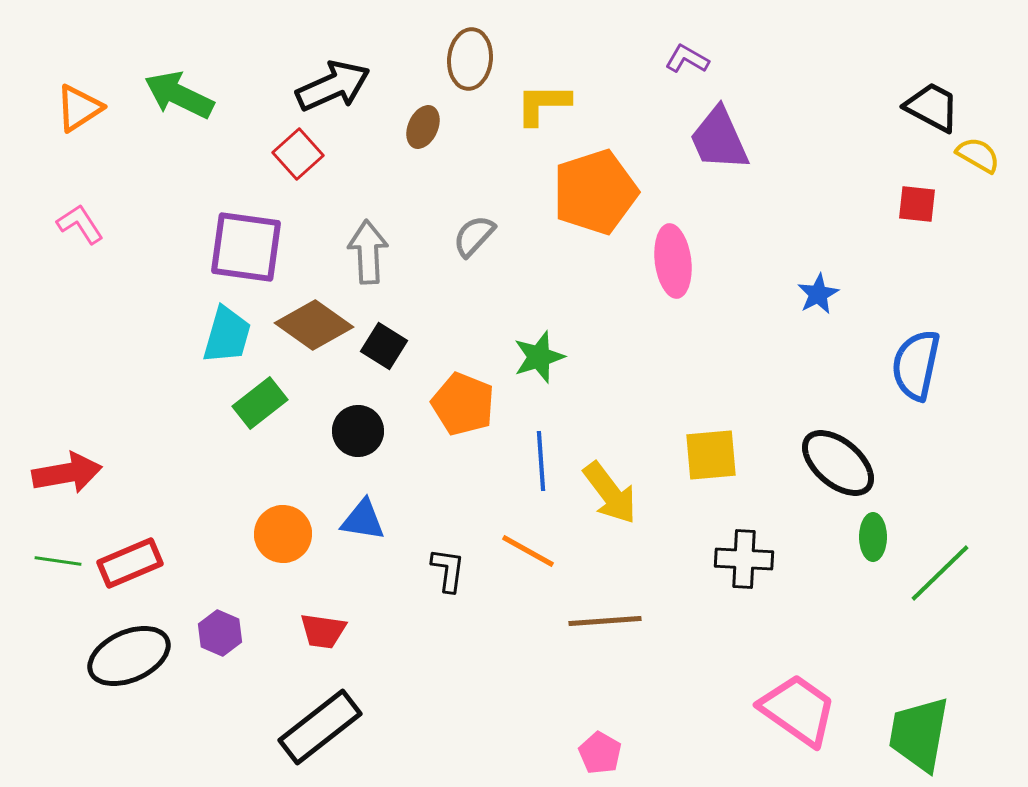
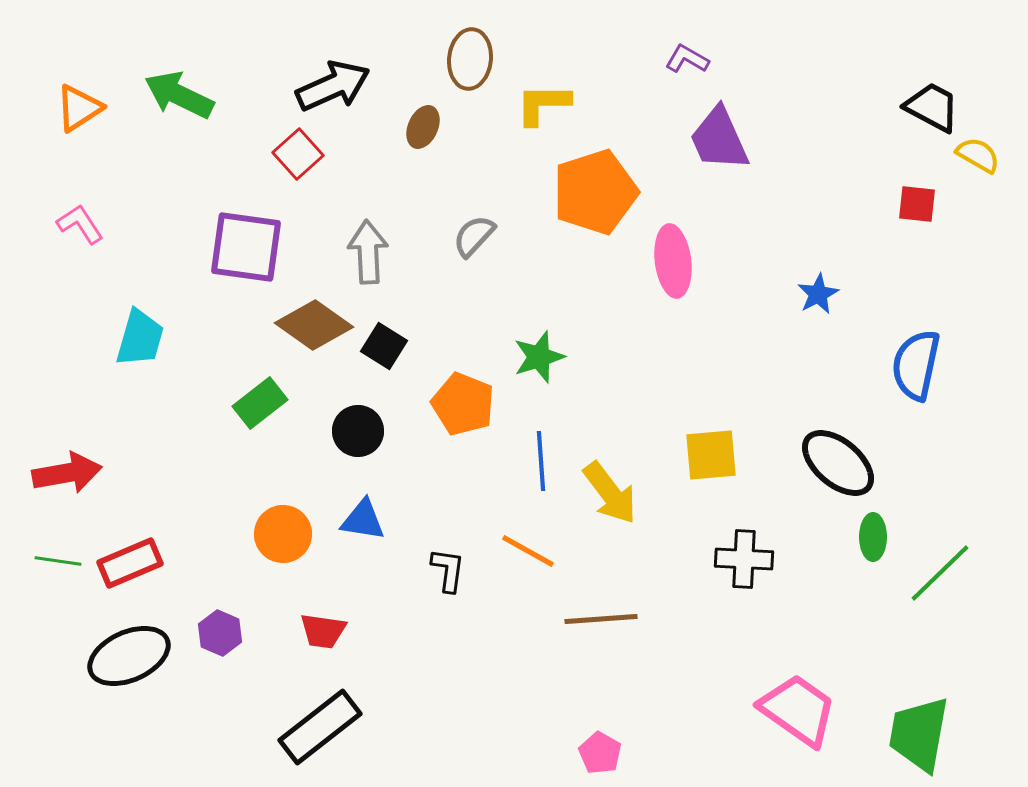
cyan trapezoid at (227, 335): moved 87 px left, 3 px down
brown line at (605, 621): moved 4 px left, 2 px up
